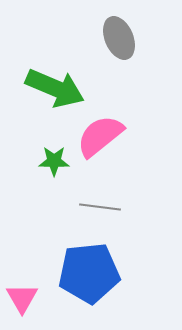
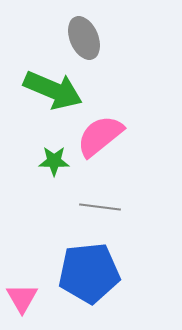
gray ellipse: moved 35 px left
green arrow: moved 2 px left, 2 px down
